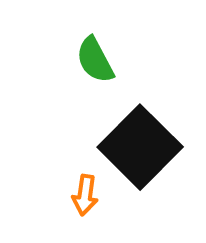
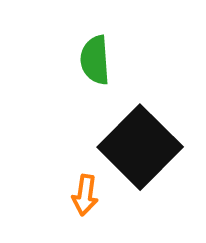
green semicircle: rotated 24 degrees clockwise
